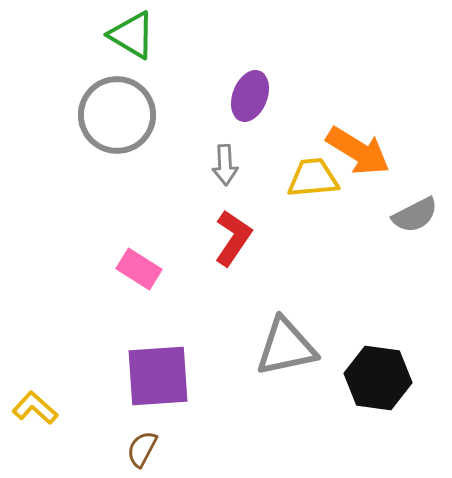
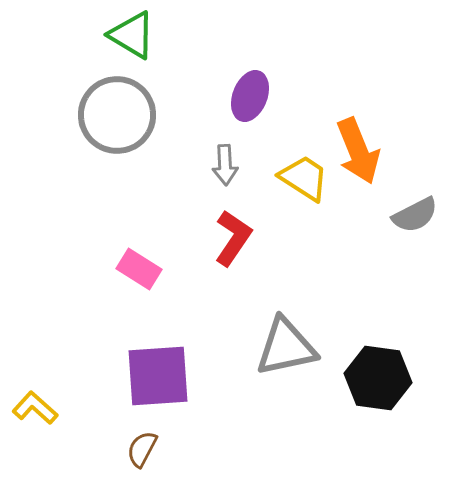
orange arrow: rotated 36 degrees clockwise
yellow trapezoid: moved 9 px left; rotated 38 degrees clockwise
